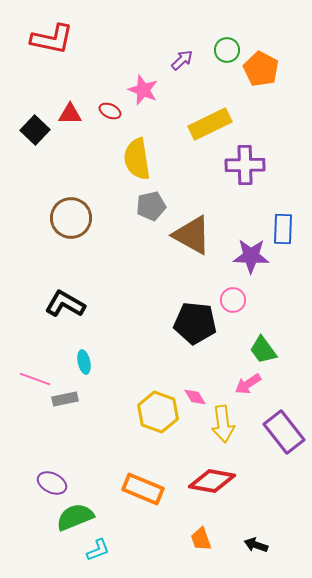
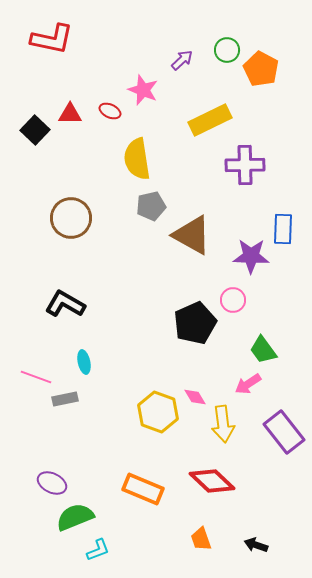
yellow rectangle: moved 4 px up
black pentagon: rotated 30 degrees counterclockwise
pink line: moved 1 px right, 2 px up
red diamond: rotated 33 degrees clockwise
